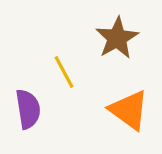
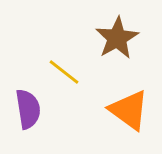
yellow line: rotated 24 degrees counterclockwise
